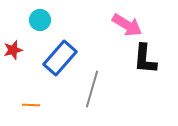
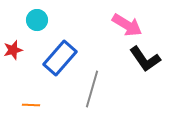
cyan circle: moved 3 px left
black L-shape: rotated 40 degrees counterclockwise
